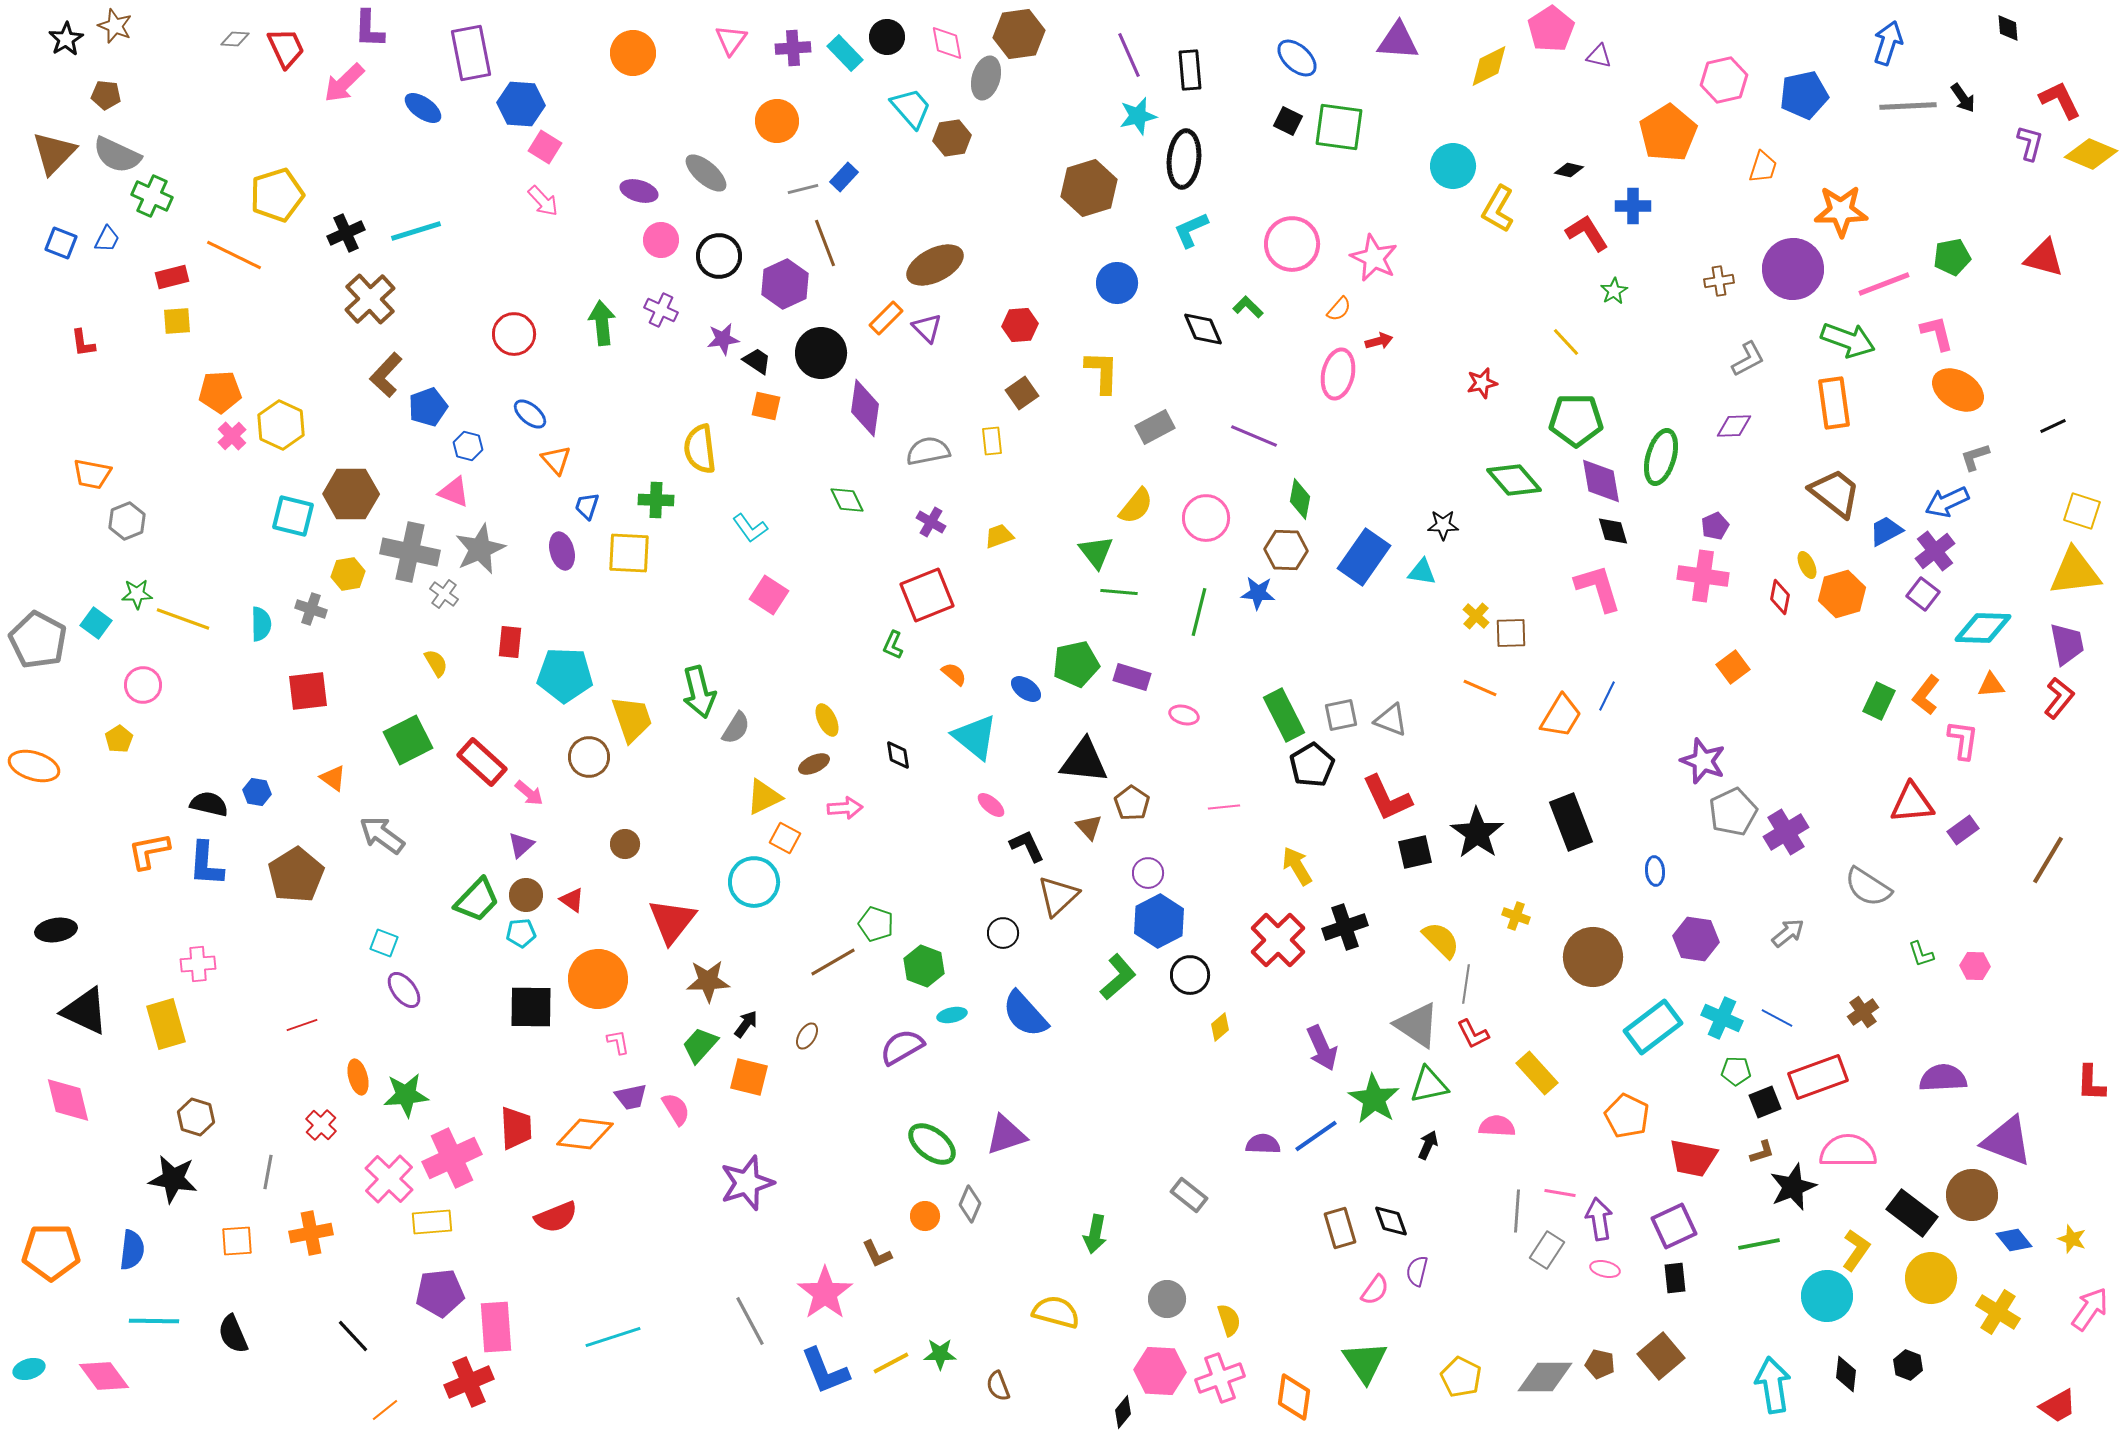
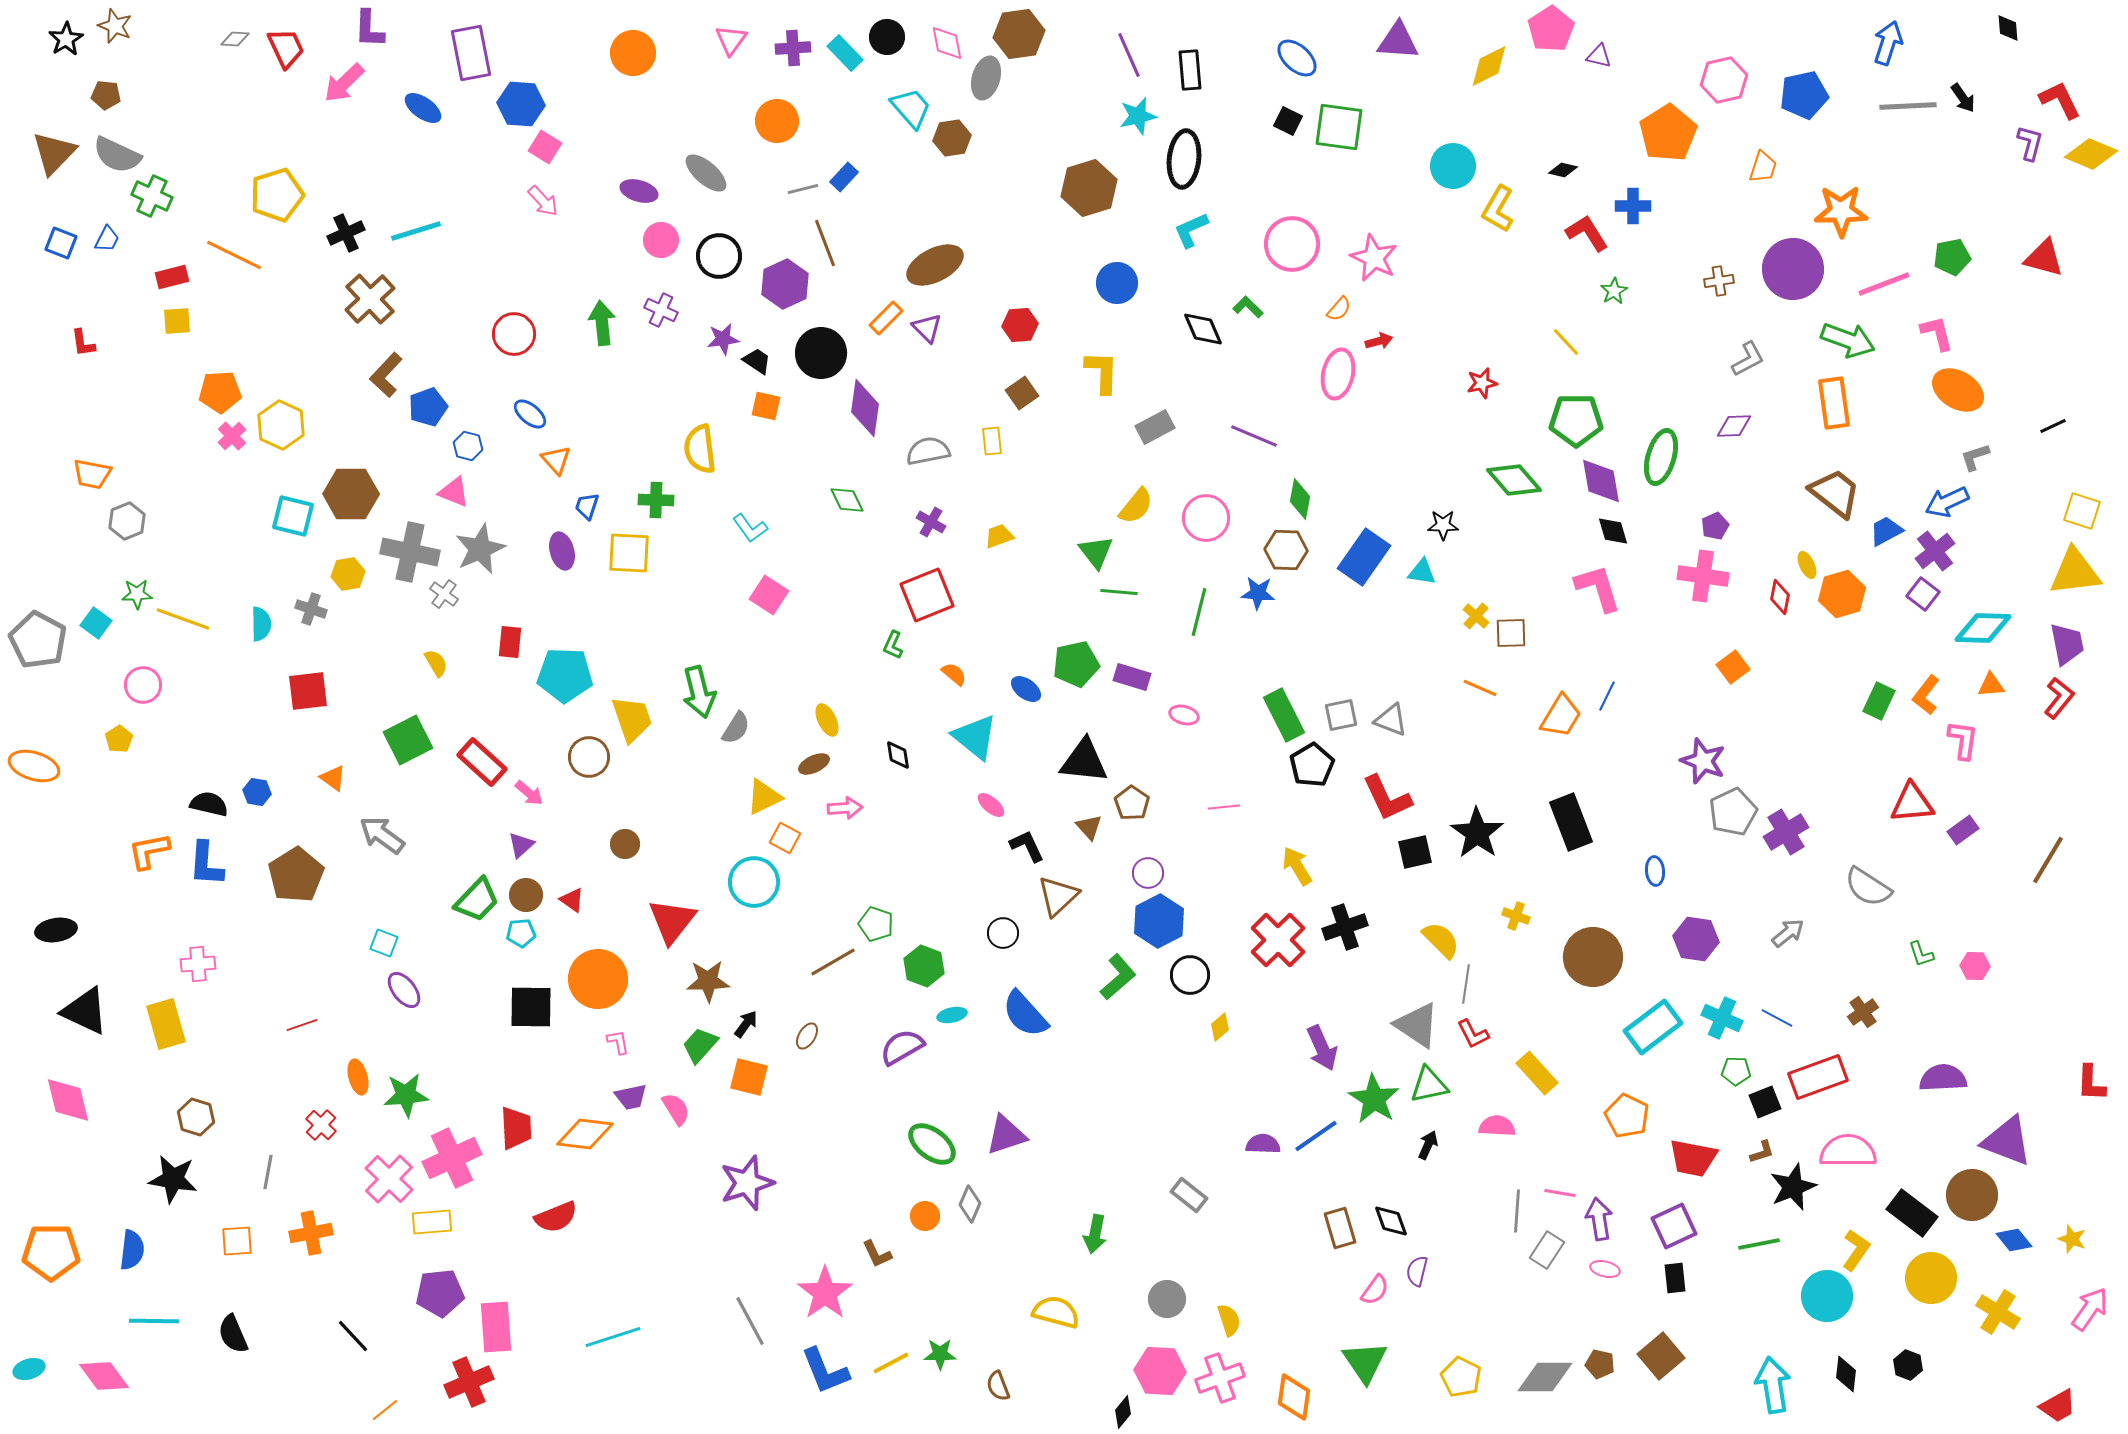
black diamond at (1569, 170): moved 6 px left
